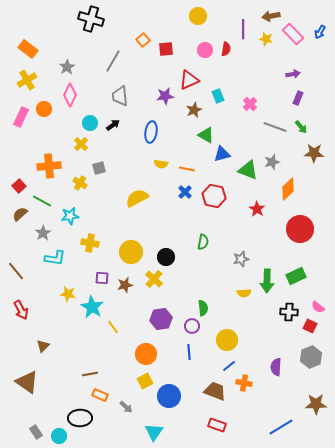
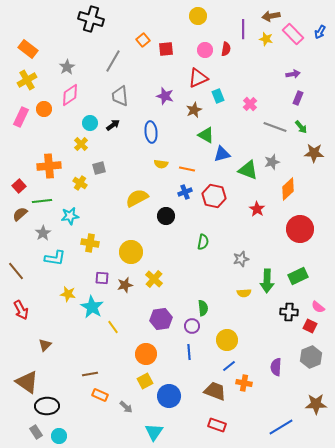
red triangle at (189, 80): moved 9 px right, 2 px up
pink diamond at (70, 95): rotated 30 degrees clockwise
purple star at (165, 96): rotated 24 degrees clockwise
blue ellipse at (151, 132): rotated 15 degrees counterclockwise
blue cross at (185, 192): rotated 24 degrees clockwise
green line at (42, 201): rotated 36 degrees counterclockwise
black circle at (166, 257): moved 41 px up
green rectangle at (296, 276): moved 2 px right
brown triangle at (43, 346): moved 2 px right, 1 px up
black ellipse at (80, 418): moved 33 px left, 12 px up
